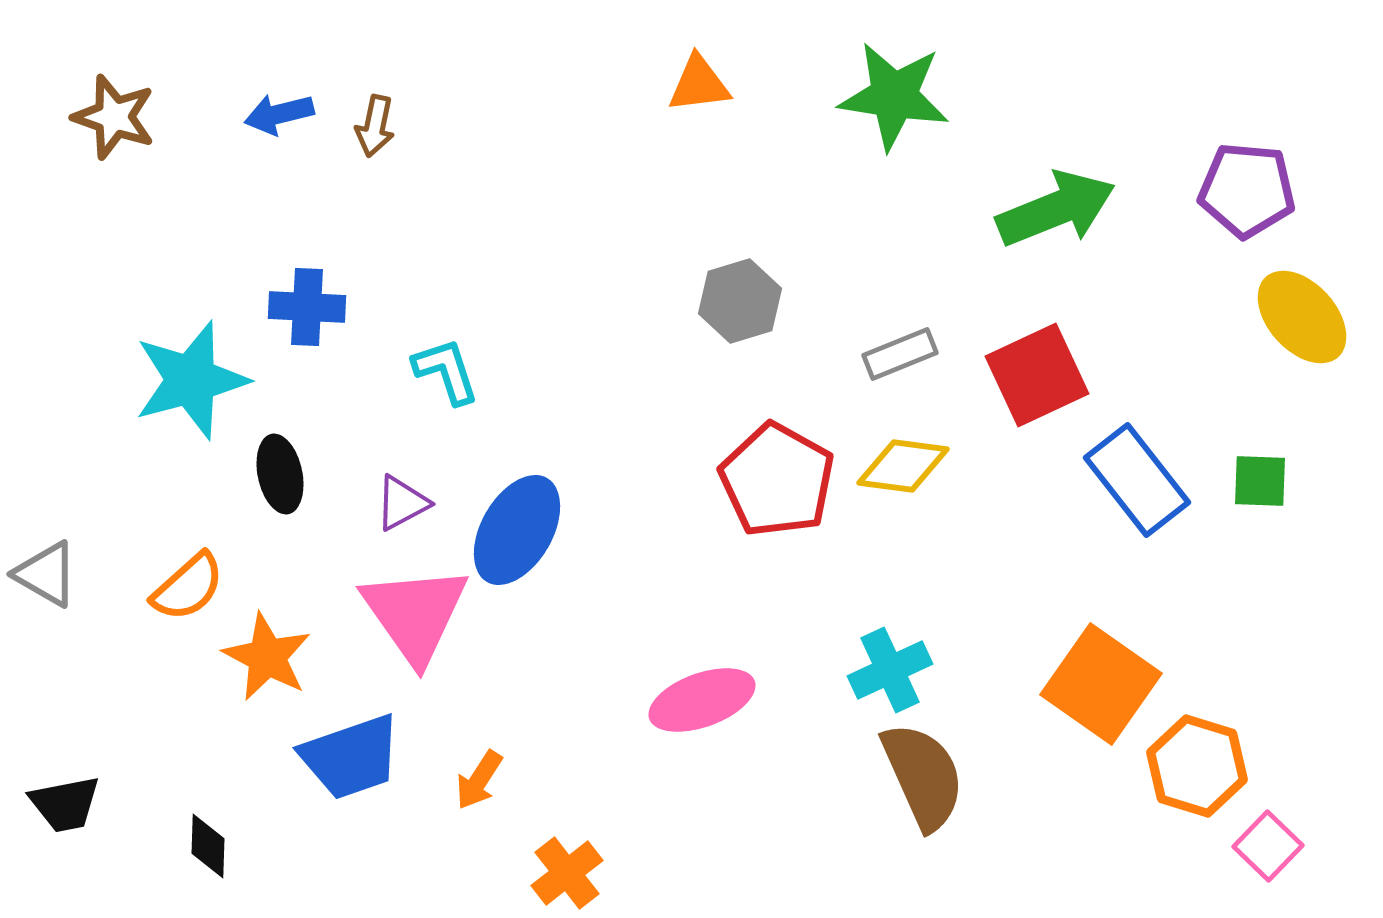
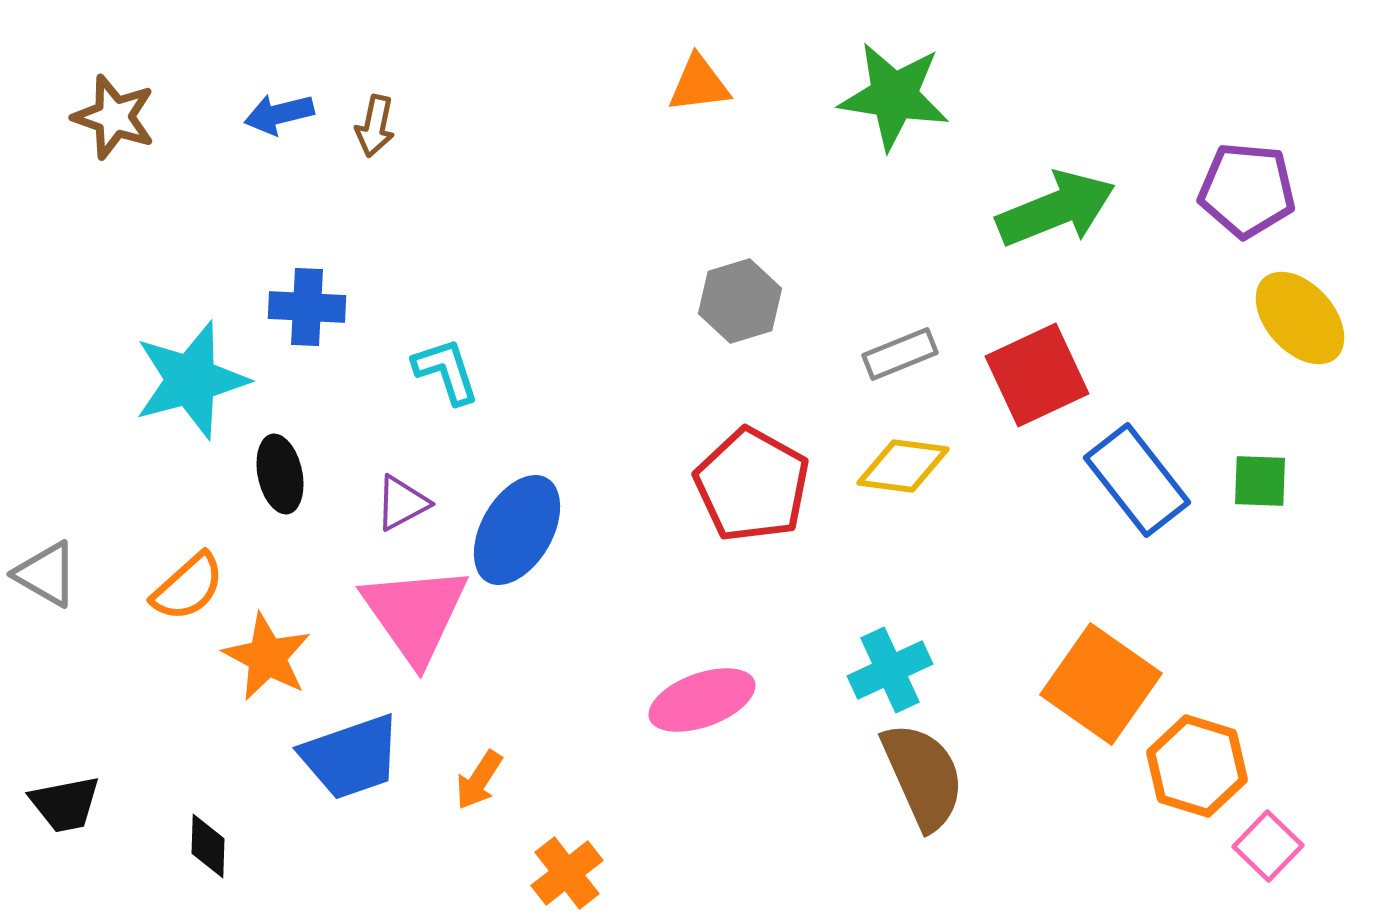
yellow ellipse: moved 2 px left, 1 px down
red pentagon: moved 25 px left, 5 px down
